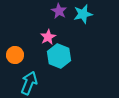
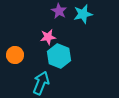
pink star: rotated 21 degrees clockwise
cyan arrow: moved 12 px right
